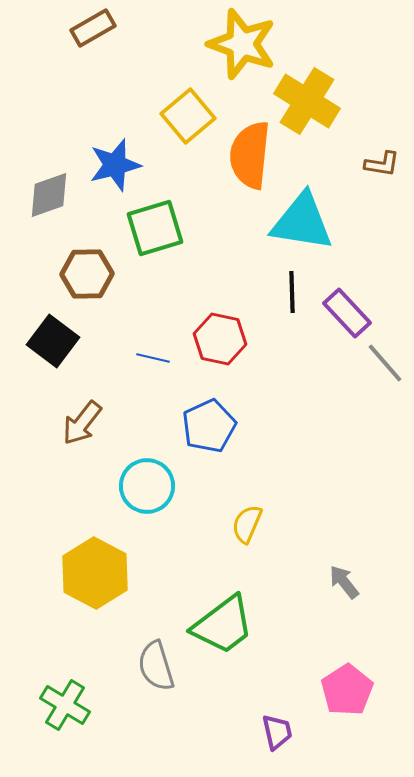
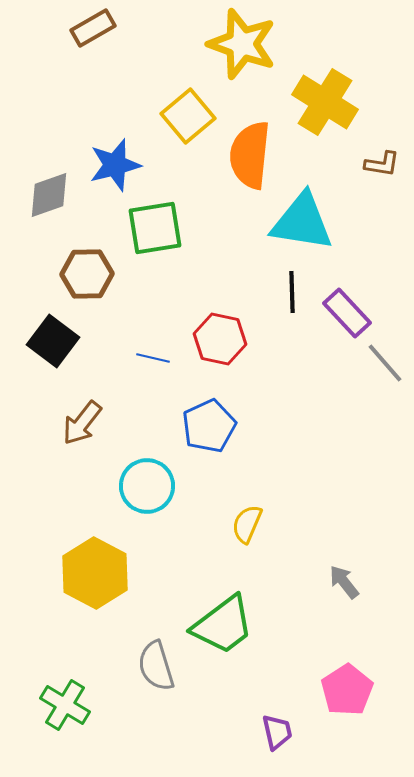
yellow cross: moved 18 px right, 1 px down
green square: rotated 8 degrees clockwise
